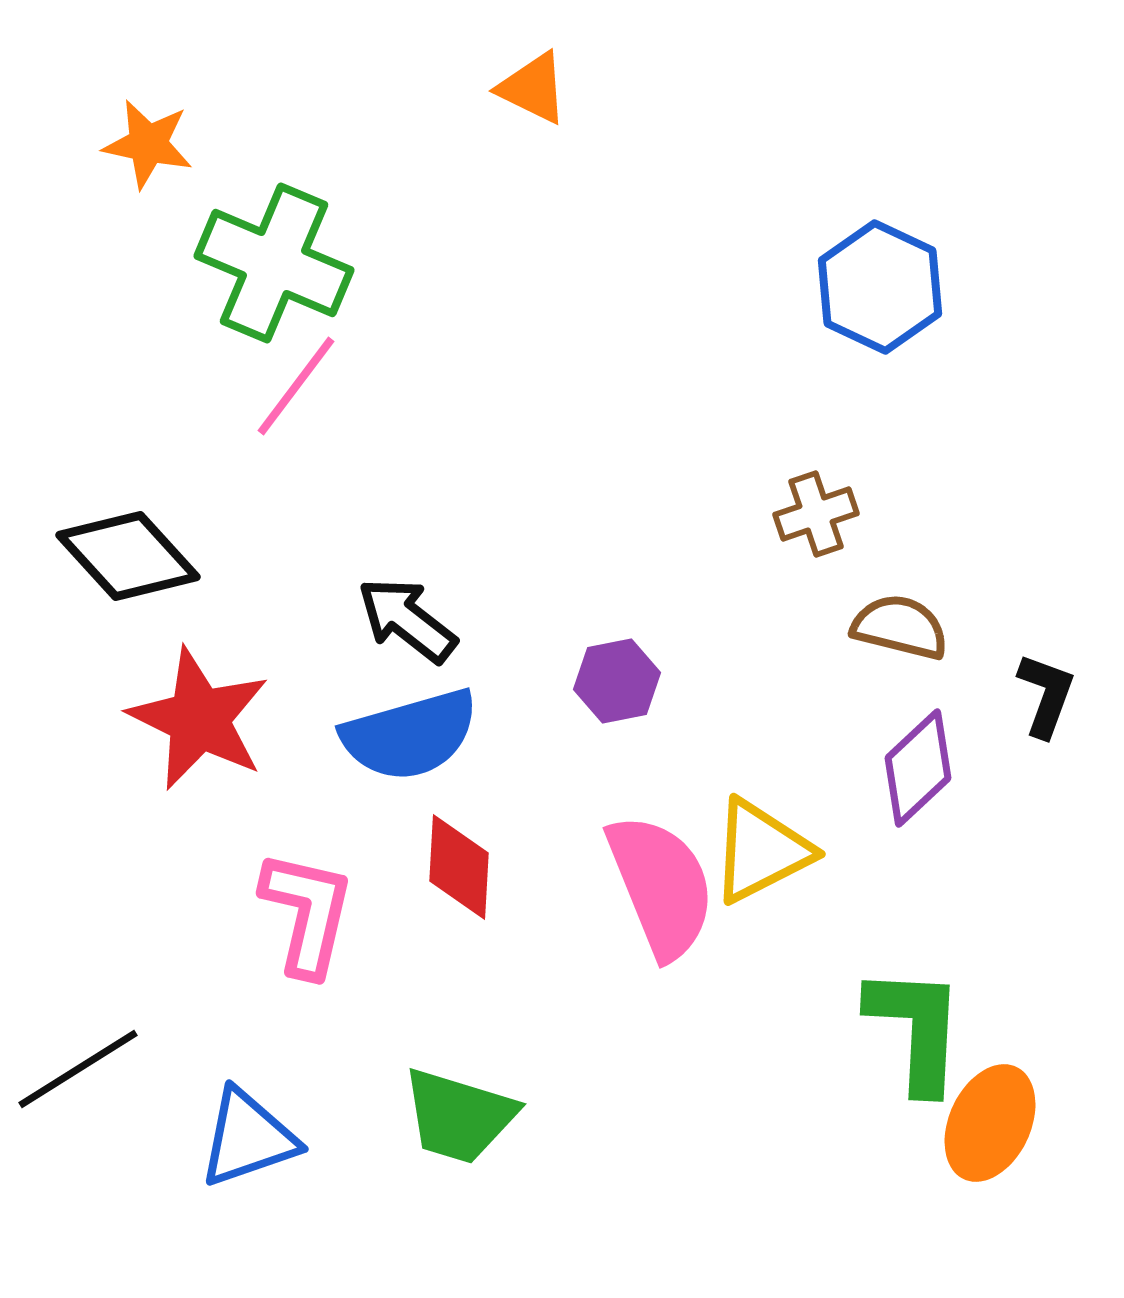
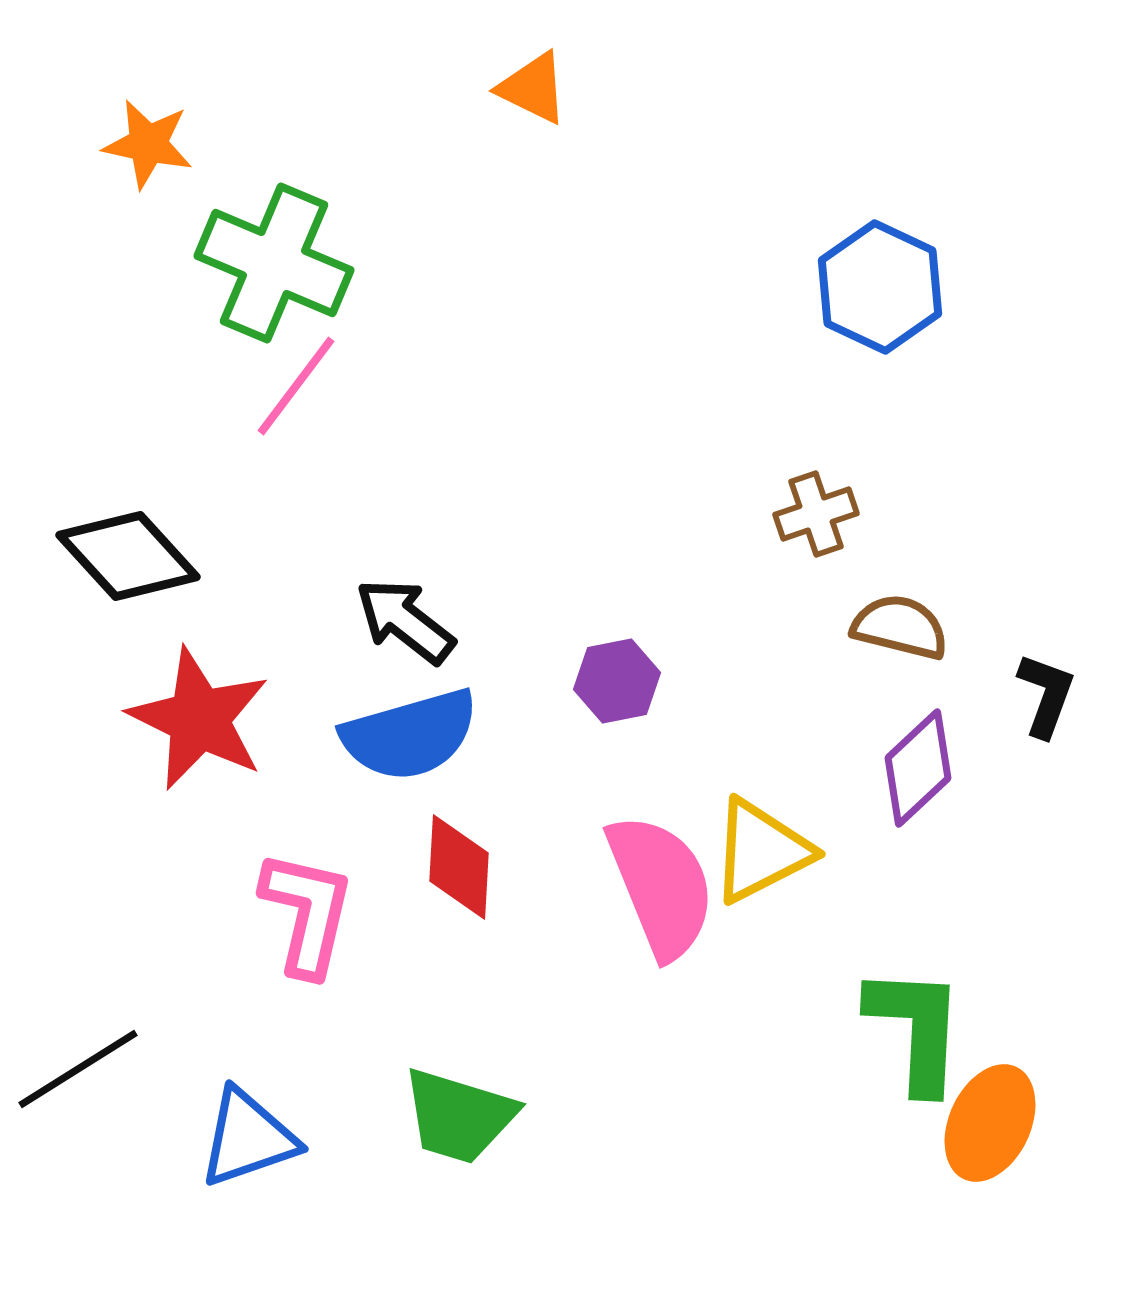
black arrow: moved 2 px left, 1 px down
